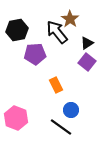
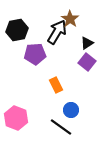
black arrow: rotated 70 degrees clockwise
